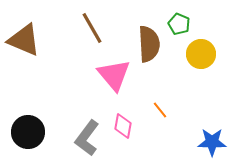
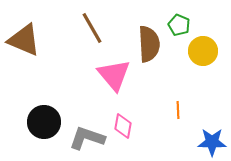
green pentagon: moved 1 px down
yellow circle: moved 2 px right, 3 px up
orange line: moved 18 px right; rotated 36 degrees clockwise
black circle: moved 16 px right, 10 px up
gray L-shape: rotated 72 degrees clockwise
